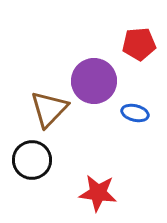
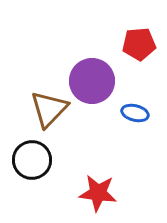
purple circle: moved 2 px left
